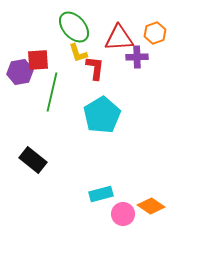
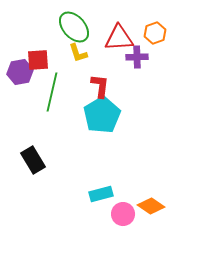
red L-shape: moved 5 px right, 18 px down
black rectangle: rotated 20 degrees clockwise
